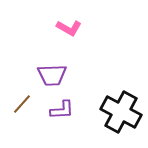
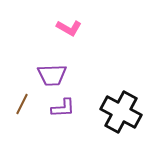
brown line: rotated 15 degrees counterclockwise
purple L-shape: moved 1 px right, 2 px up
